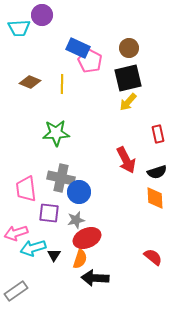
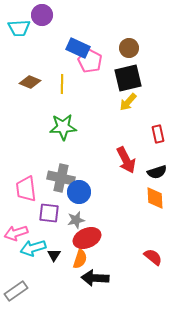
green star: moved 7 px right, 6 px up
